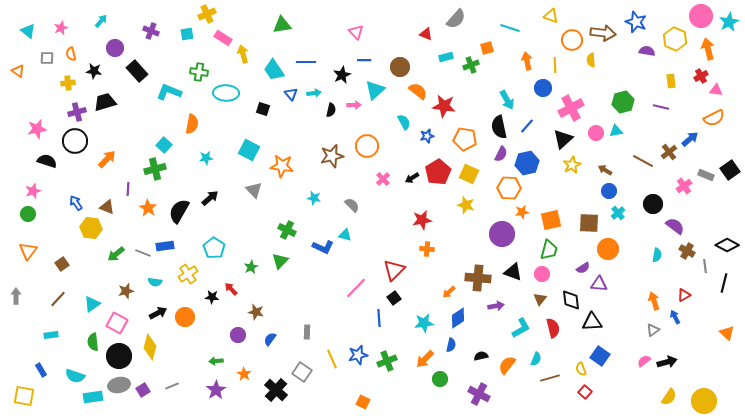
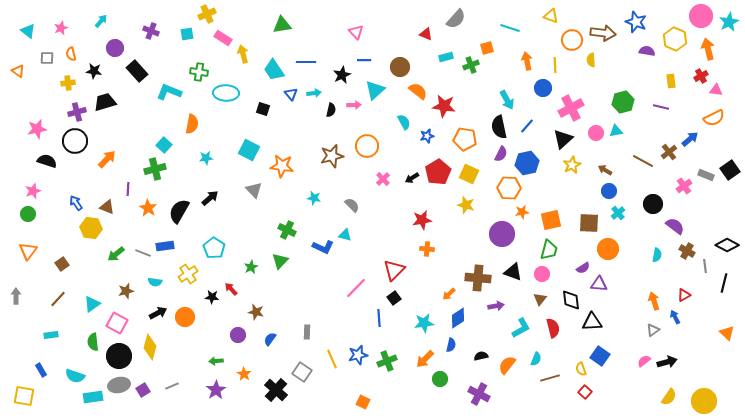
orange arrow at (449, 292): moved 2 px down
